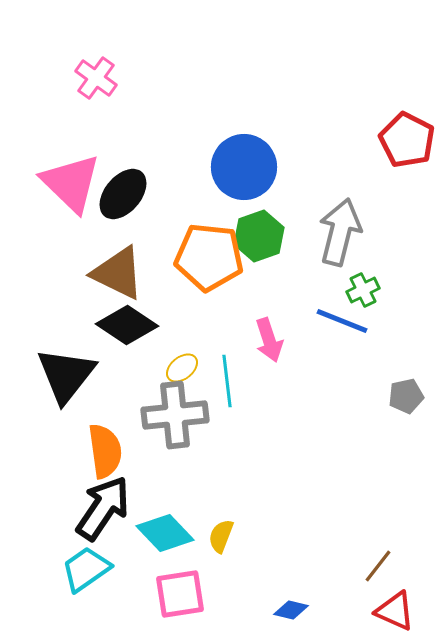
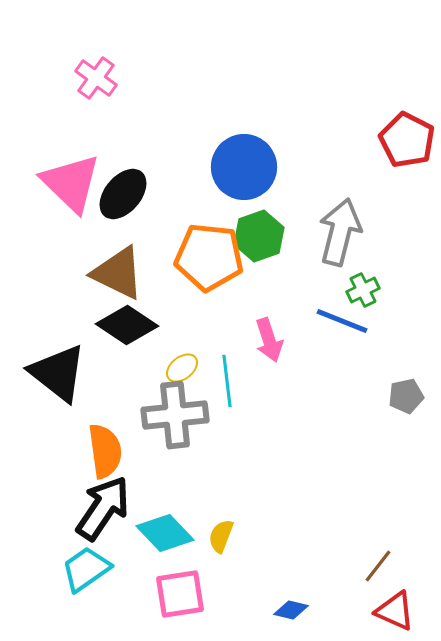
black triangle: moved 8 px left, 2 px up; rotated 30 degrees counterclockwise
